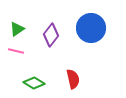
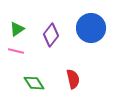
green diamond: rotated 25 degrees clockwise
